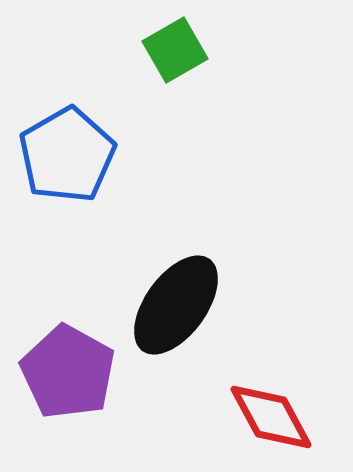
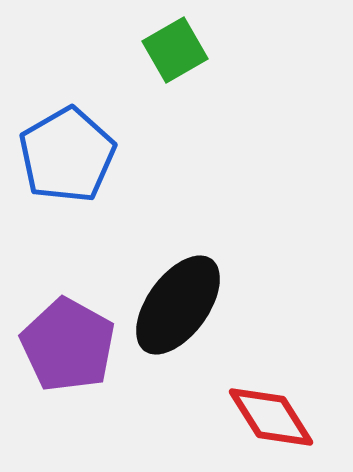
black ellipse: moved 2 px right
purple pentagon: moved 27 px up
red diamond: rotated 4 degrees counterclockwise
